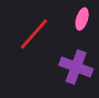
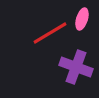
red line: moved 16 px right, 1 px up; rotated 18 degrees clockwise
